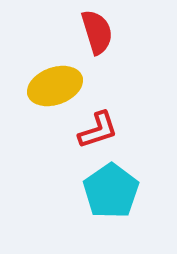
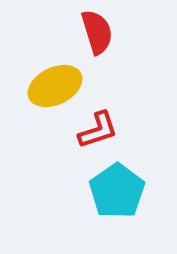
yellow ellipse: rotated 6 degrees counterclockwise
cyan pentagon: moved 6 px right
